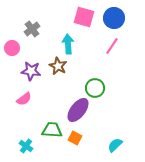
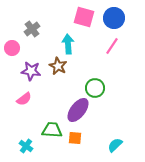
orange square: rotated 24 degrees counterclockwise
